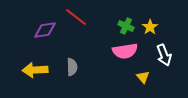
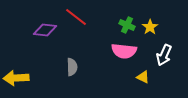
green cross: moved 1 px right, 1 px up
purple diamond: rotated 15 degrees clockwise
pink semicircle: moved 1 px left; rotated 15 degrees clockwise
white arrow: rotated 45 degrees clockwise
yellow arrow: moved 19 px left, 8 px down
yellow triangle: rotated 24 degrees counterclockwise
